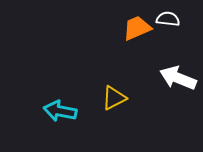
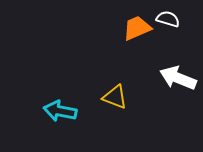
white semicircle: rotated 10 degrees clockwise
yellow triangle: moved 1 px right, 1 px up; rotated 48 degrees clockwise
